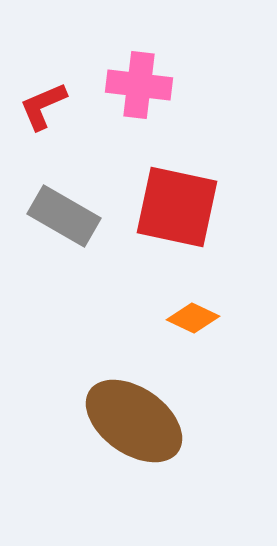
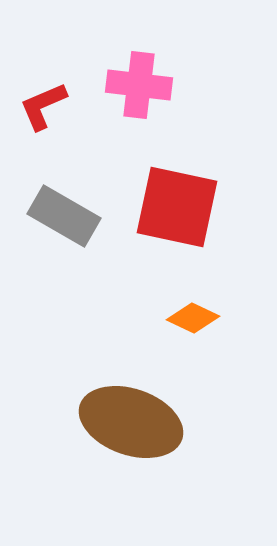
brown ellipse: moved 3 px left, 1 px down; rotated 16 degrees counterclockwise
